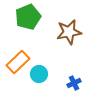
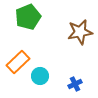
brown star: moved 11 px right
cyan circle: moved 1 px right, 2 px down
blue cross: moved 1 px right, 1 px down
